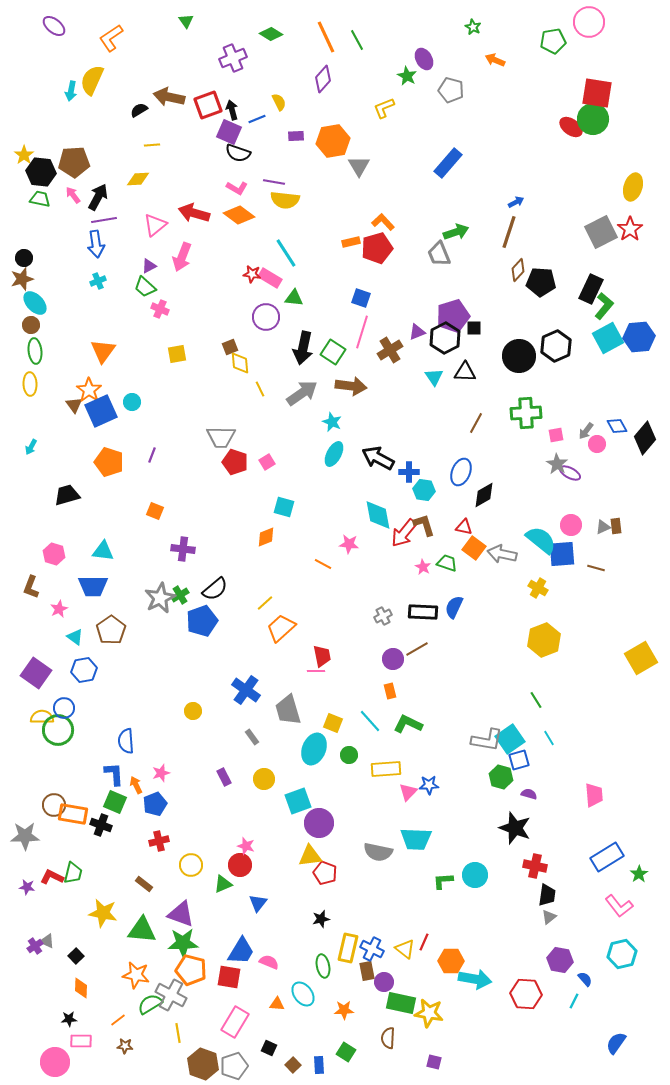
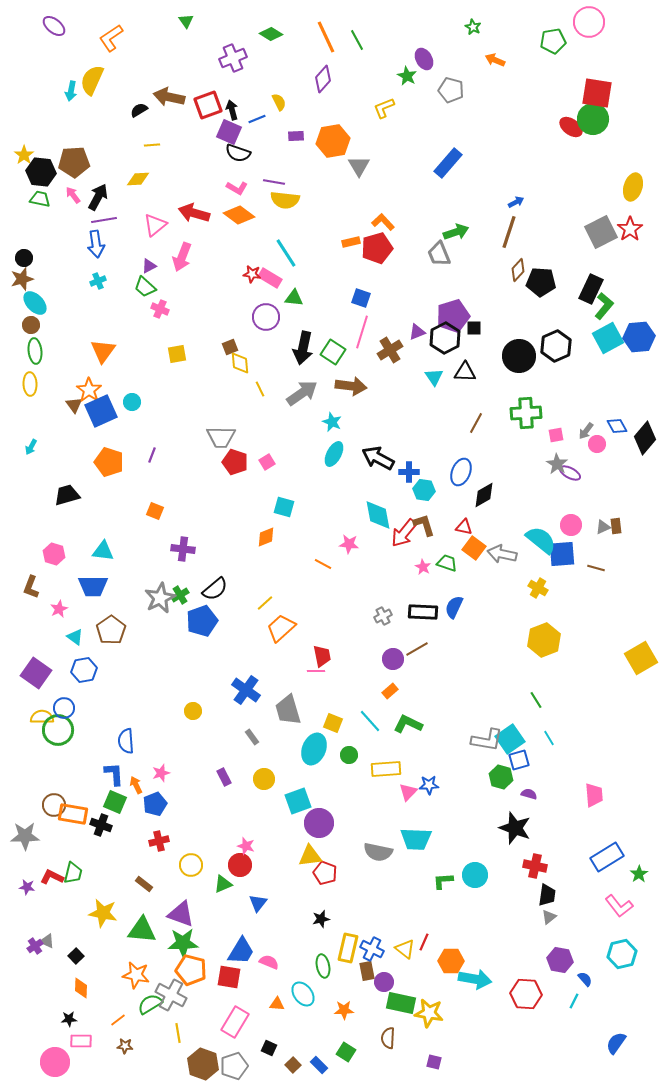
orange rectangle at (390, 691): rotated 63 degrees clockwise
blue rectangle at (319, 1065): rotated 42 degrees counterclockwise
